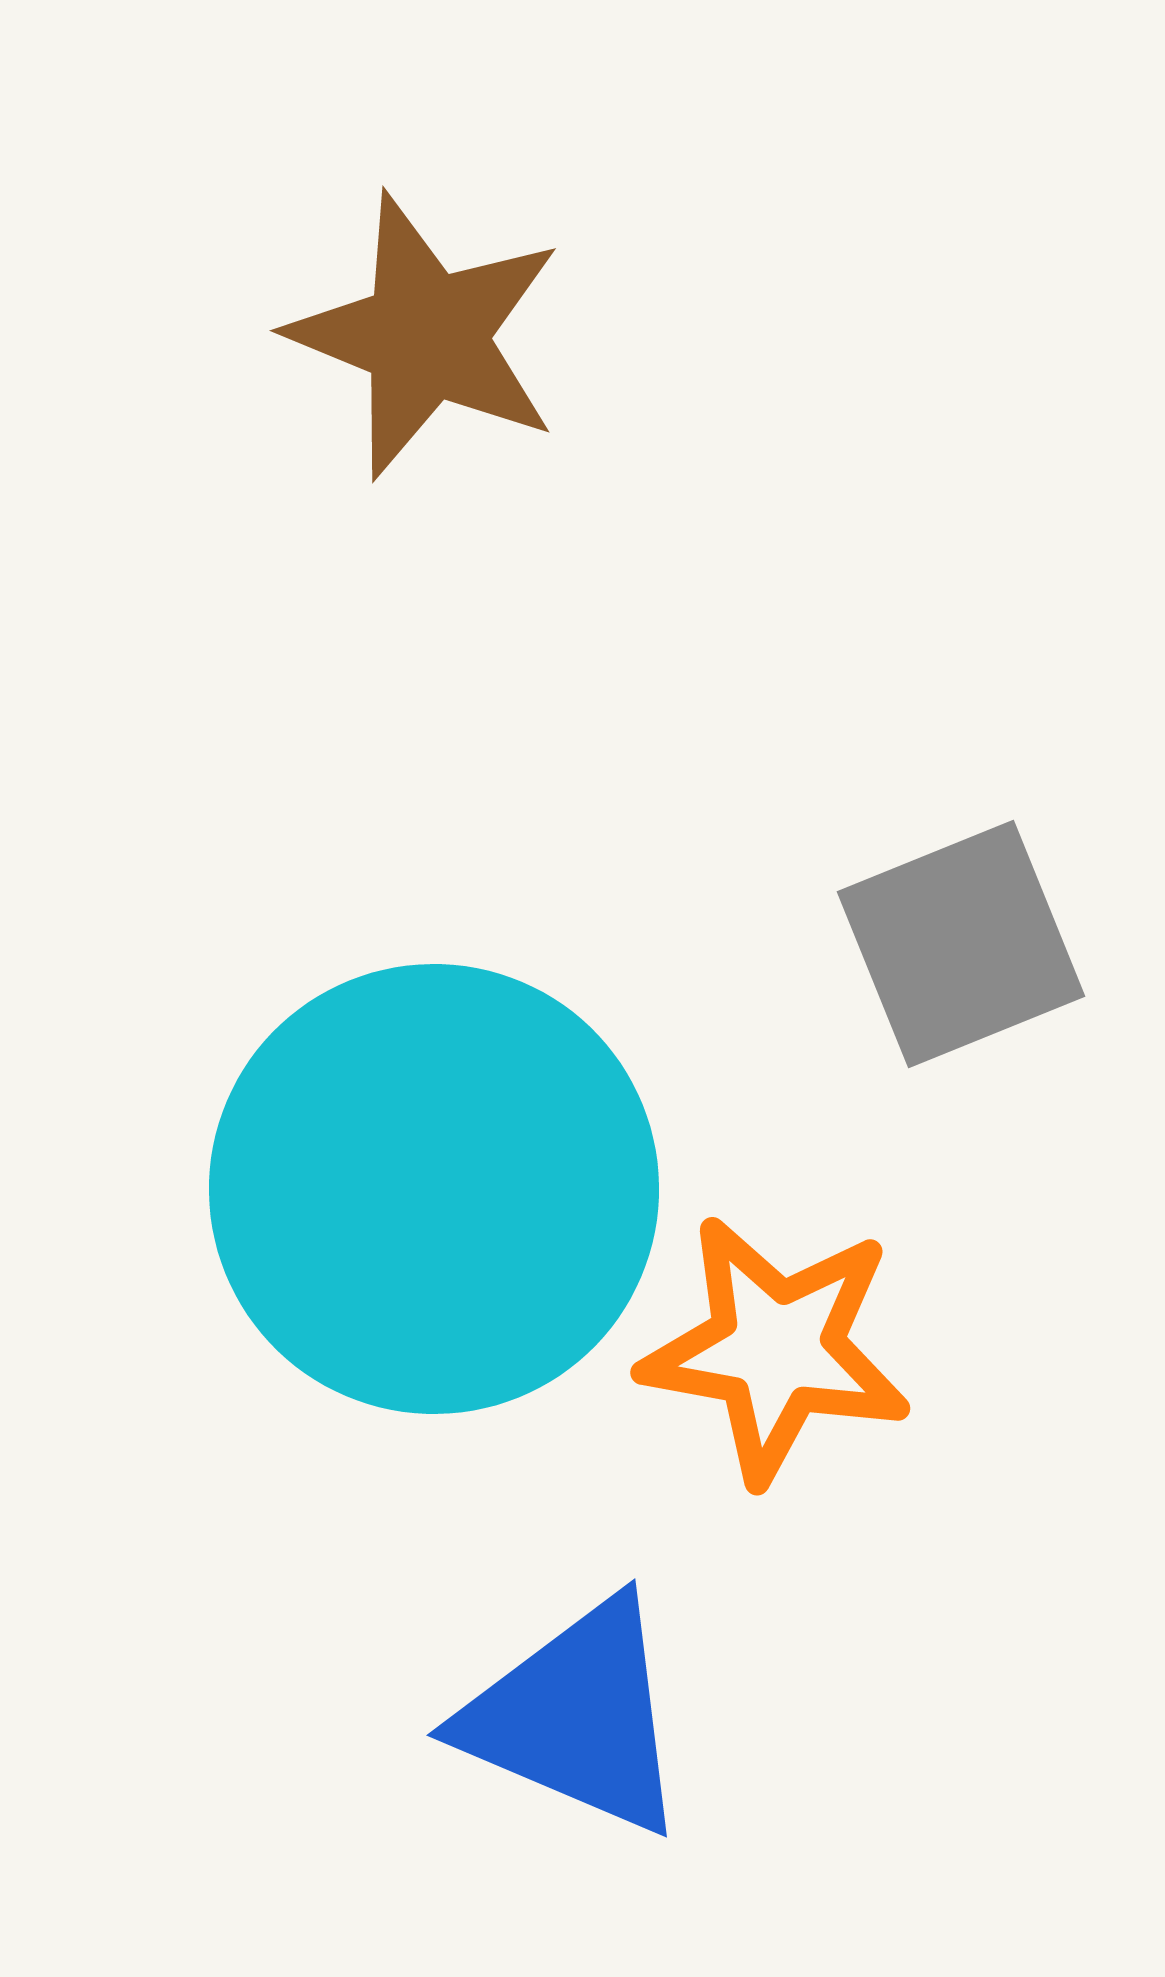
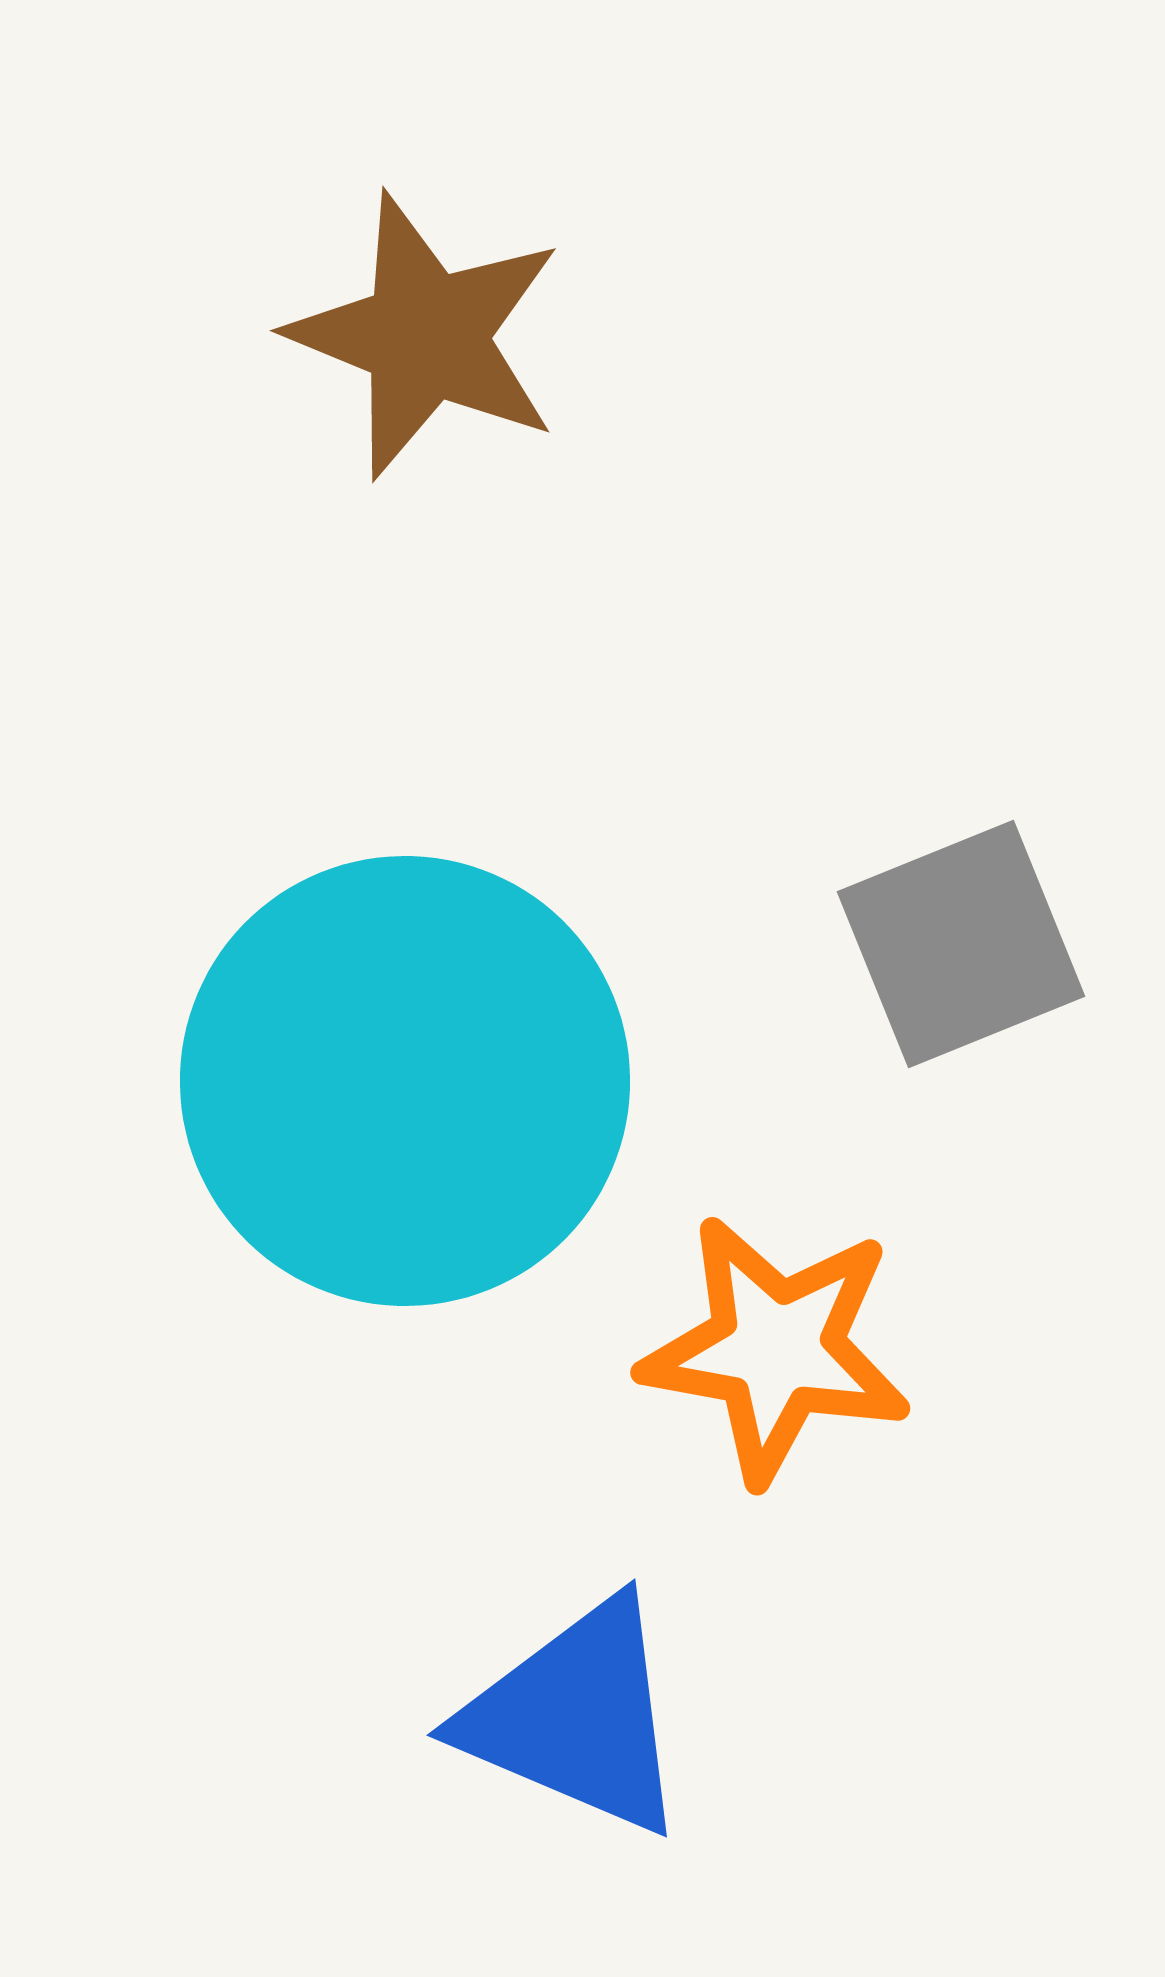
cyan circle: moved 29 px left, 108 px up
